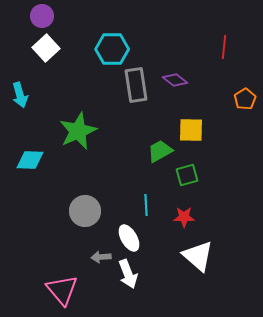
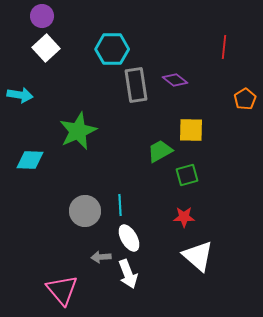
cyan arrow: rotated 65 degrees counterclockwise
cyan line: moved 26 px left
